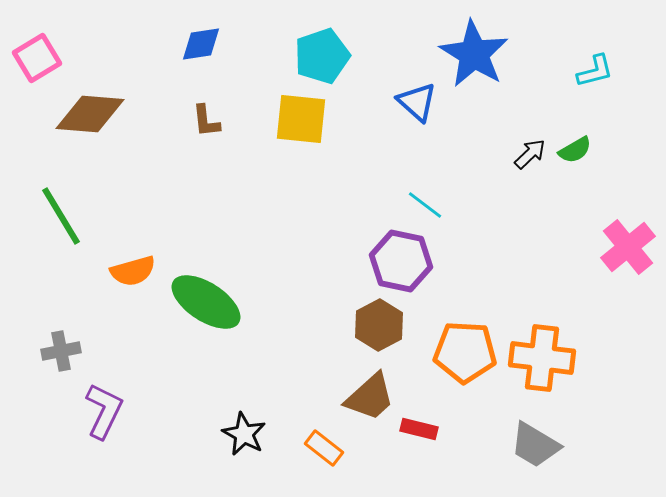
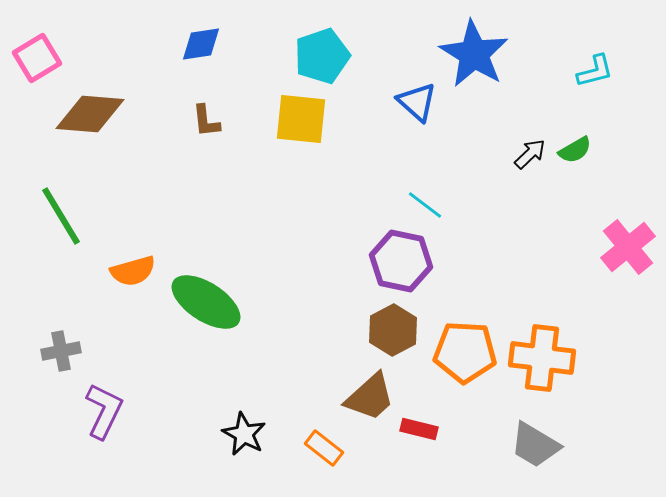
brown hexagon: moved 14 px right, 5 px down
